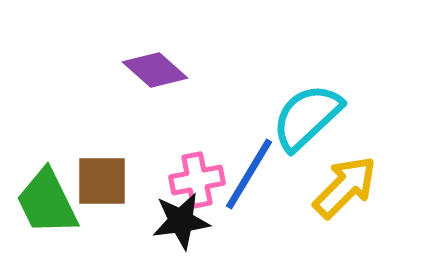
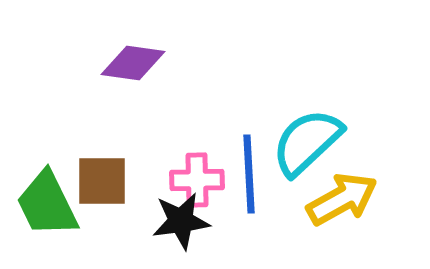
purple diamond: moved 22 px left, 7 px up; rotated 34 degrees counterclockwise
cyan semicircle: moved 25 px down
blue line: rotated 34 degrees counterclockwise
pink cross: rotated 10 degrees clockwise
yellow arrow: moved 3 px left, 12 px down; rotated 16 degrees clockwise
green trapezoid: moved 2 px down
